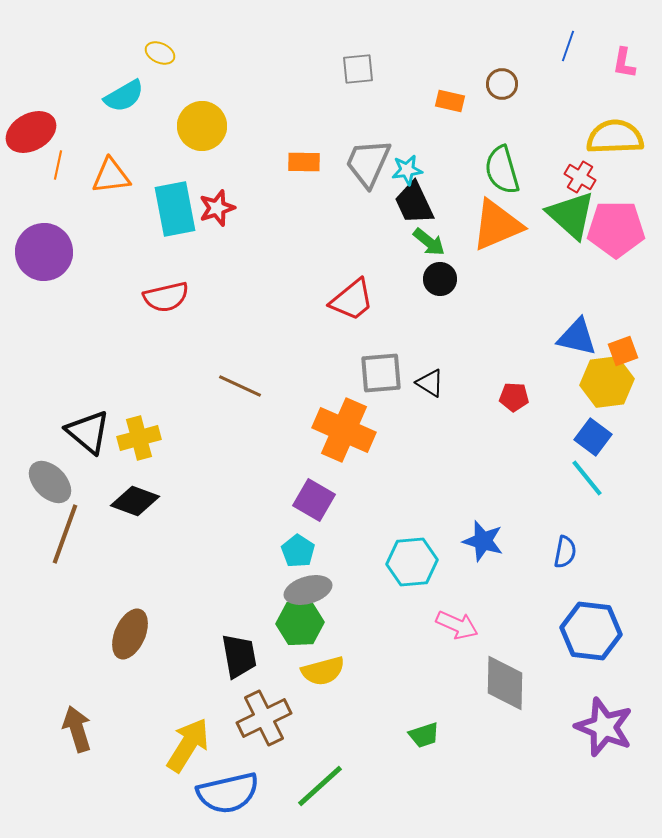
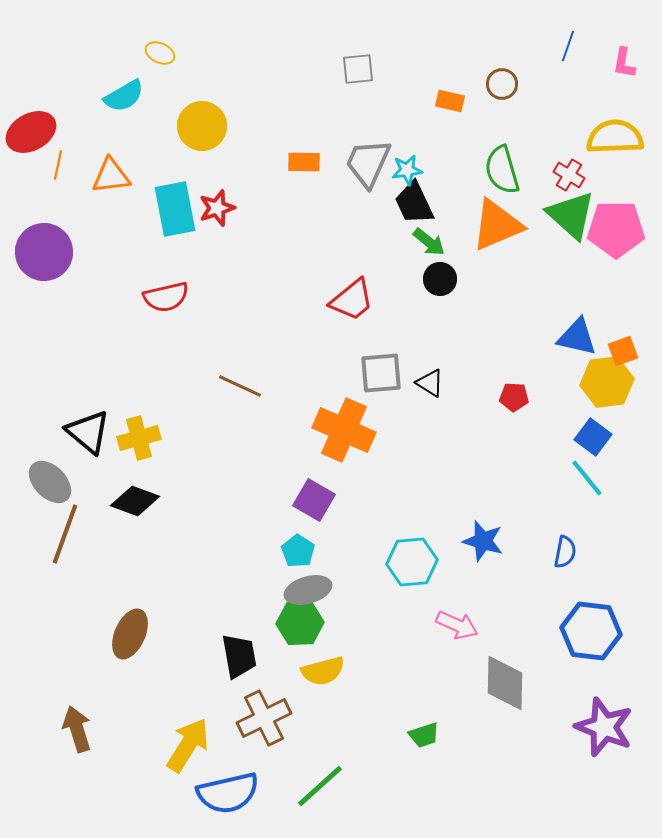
red cross at (580, 177): moved 11 px left, 2 px up
